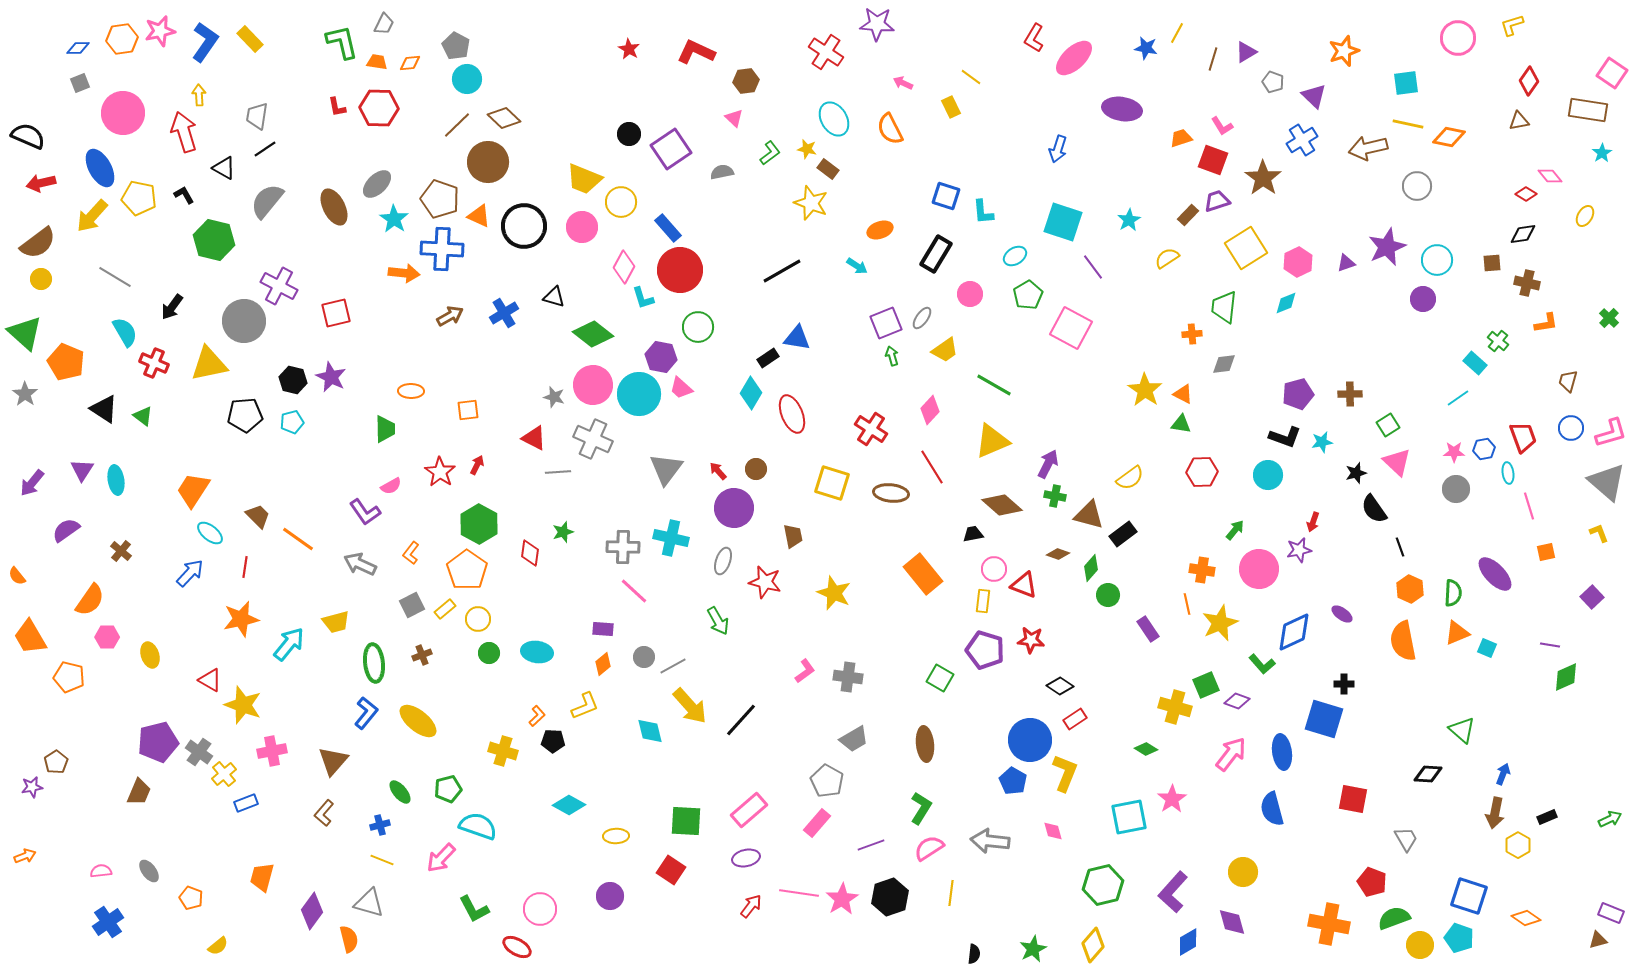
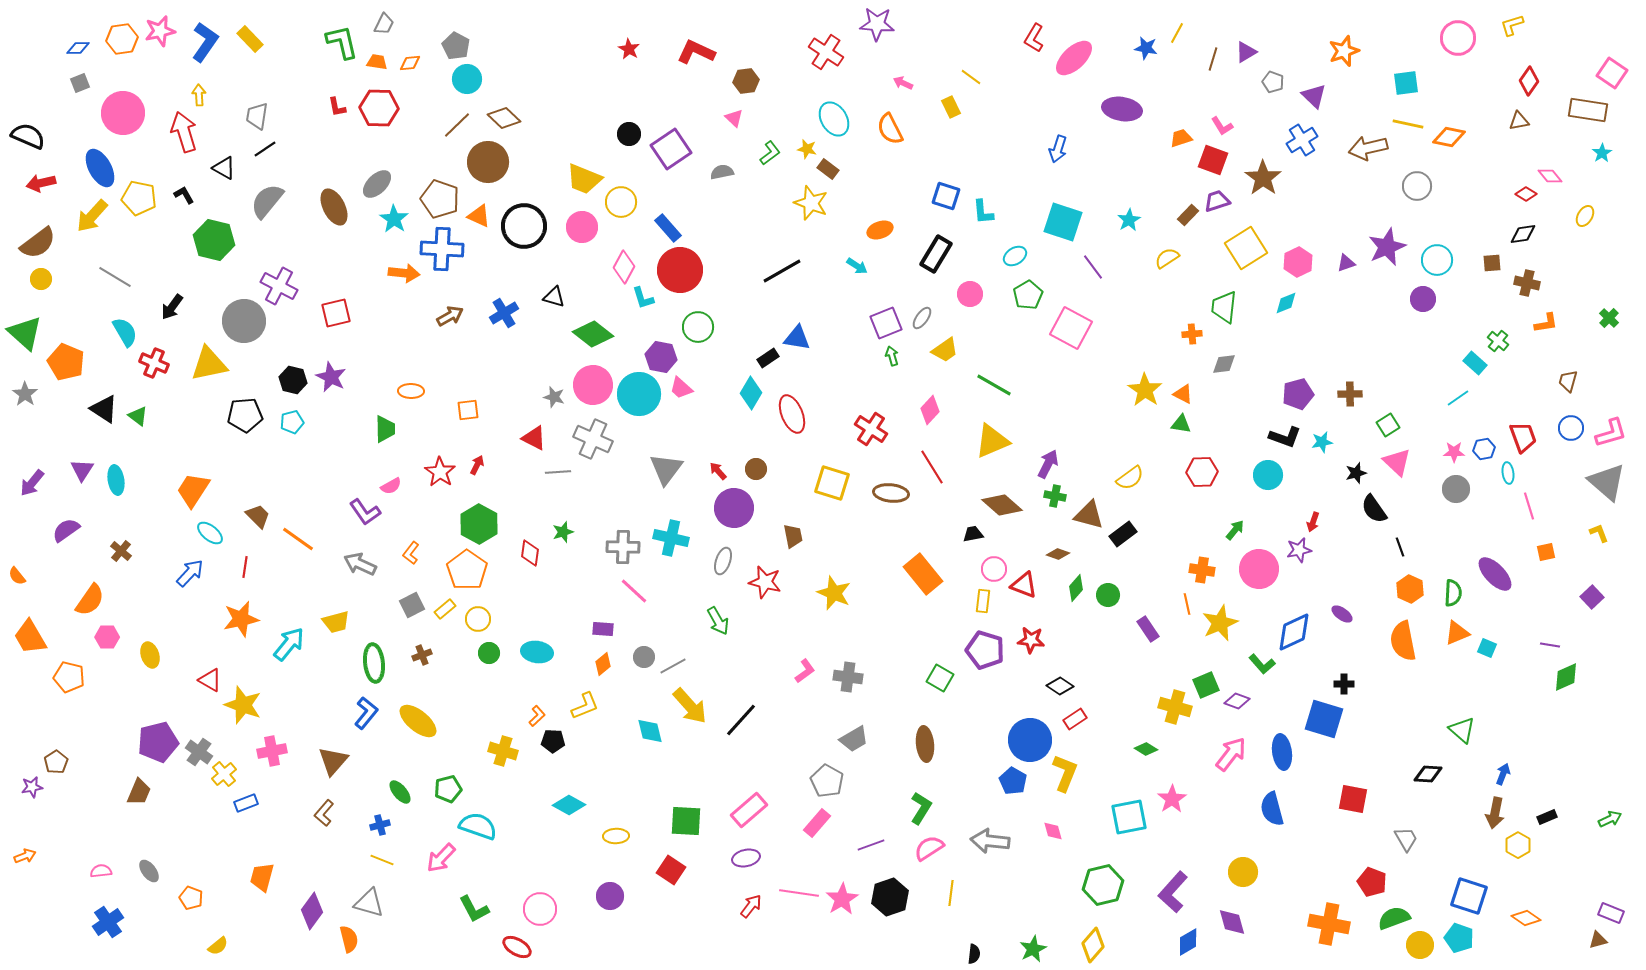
green triangle at (143, 416): moved 5 px left
green diamond at (1091, 568): moved 15 px left, 20 px down
